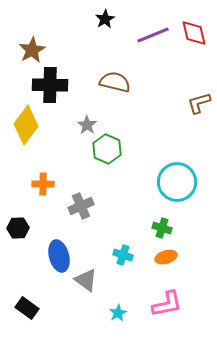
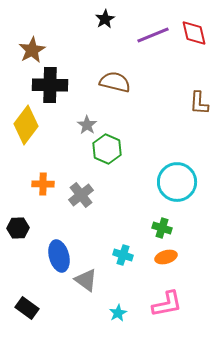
brown L-shape: rotated 70 degrees counterclockwise
gray cross: moved 11 px up; rotated 15 degrees counterclockwise
